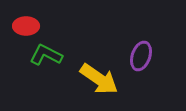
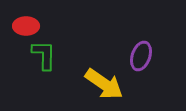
green L-shape: moved 2 px left; rotated 64 degrees clockwise
yellow arrow: moved 5 px right, 5 px down
